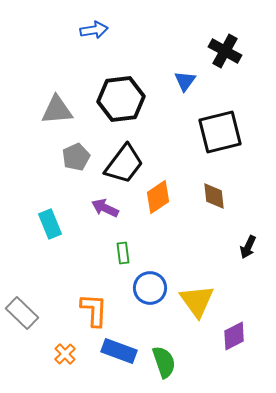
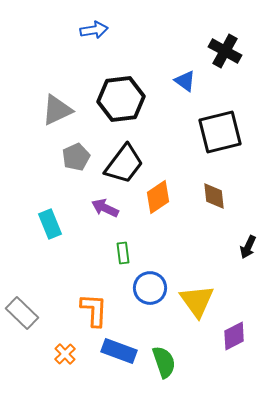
blue triangle: rotated 30 degrees counterclockwise
gray triangle: rotated 20 degrees counterclockwise
